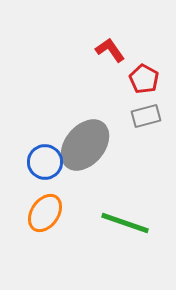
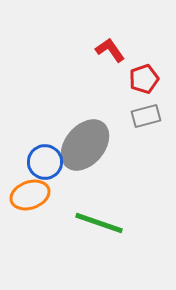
red pentagon: rotated 24 degrees clockwise
orange ellipse: moved 15 px left, 18 px up; rotated 36 degrees clockwise
green line: moved 26 px left
